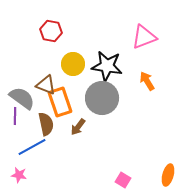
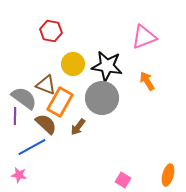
gray semicircle: moved 2 px right
orange rectangle: rotated 48 degrees clockwise
brown semicircle: rotated 35 degrees counterclockwise
